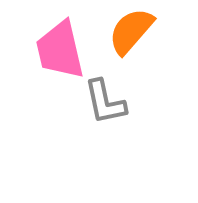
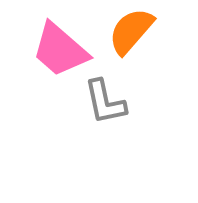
pink trapezoid: rotated 36 degrees counterclockwise
